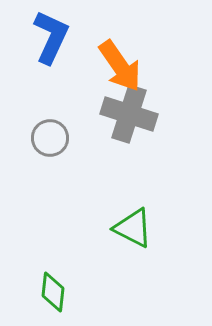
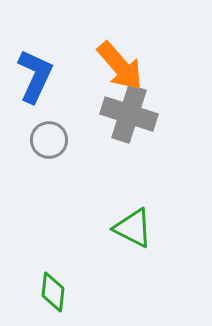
blue L-shape: moved 16 px left, 39 px down
orange arrow: rotated 6 degrees counterclockwise
gray circle: moved 1 px left, 2 px down
